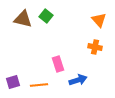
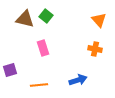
brown triangle: moved 2 px right
orange cross: moved 2 px down
pink rectangle: moved 15 px left, 16 px up
purple square: moved 3 px left, 12 px up
